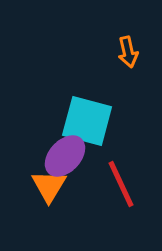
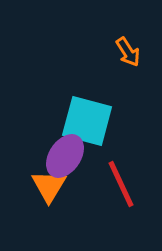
orange arrow: rotated 20 degrees counterclockwise
purple ellipse: rotated 9 degrees counterclockwise
